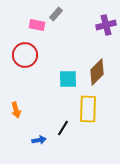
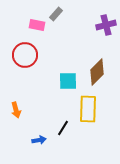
cyan square: moved 2 px down
